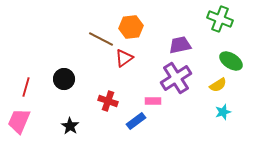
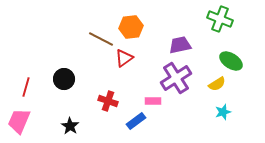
yellow semicircle: moved 1 px left, 1 px up
